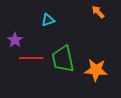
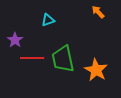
red line: moved 1 px right
orange star: rotated 25 degrees clockwise
